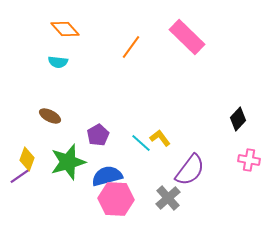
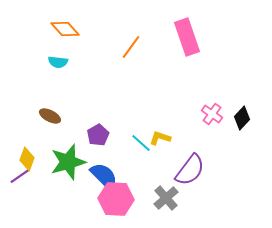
pink rectangle: rotated 27 degrees clockwise
black diamond: moved 4 px right, 1 px up
yellow L-shape: rotated 35 degrees counterclockwise
pink cross: moved 37 px left, 46 px up; rotated 25 degrees clockwise
blue semicircle: moved 3 px left; rotated 60 degrees clockwise
gray cross: moved 2 px left
